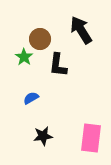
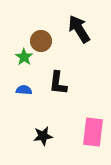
black arrow: moved 2 px left, 1 px up
brown circle: moved 1 px right, 2 px down
black L-shape: moved 18 px down
blue semicircle: moved 7 px left, 8 px up; rotated 35 degrees clockwise
pink rectangle: moved 2 px right, 6 px up
